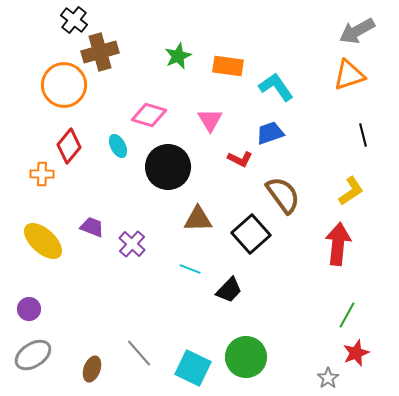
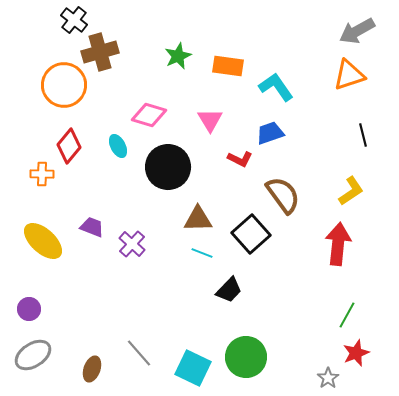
cyan line: moved 12 px right, 16 px up
